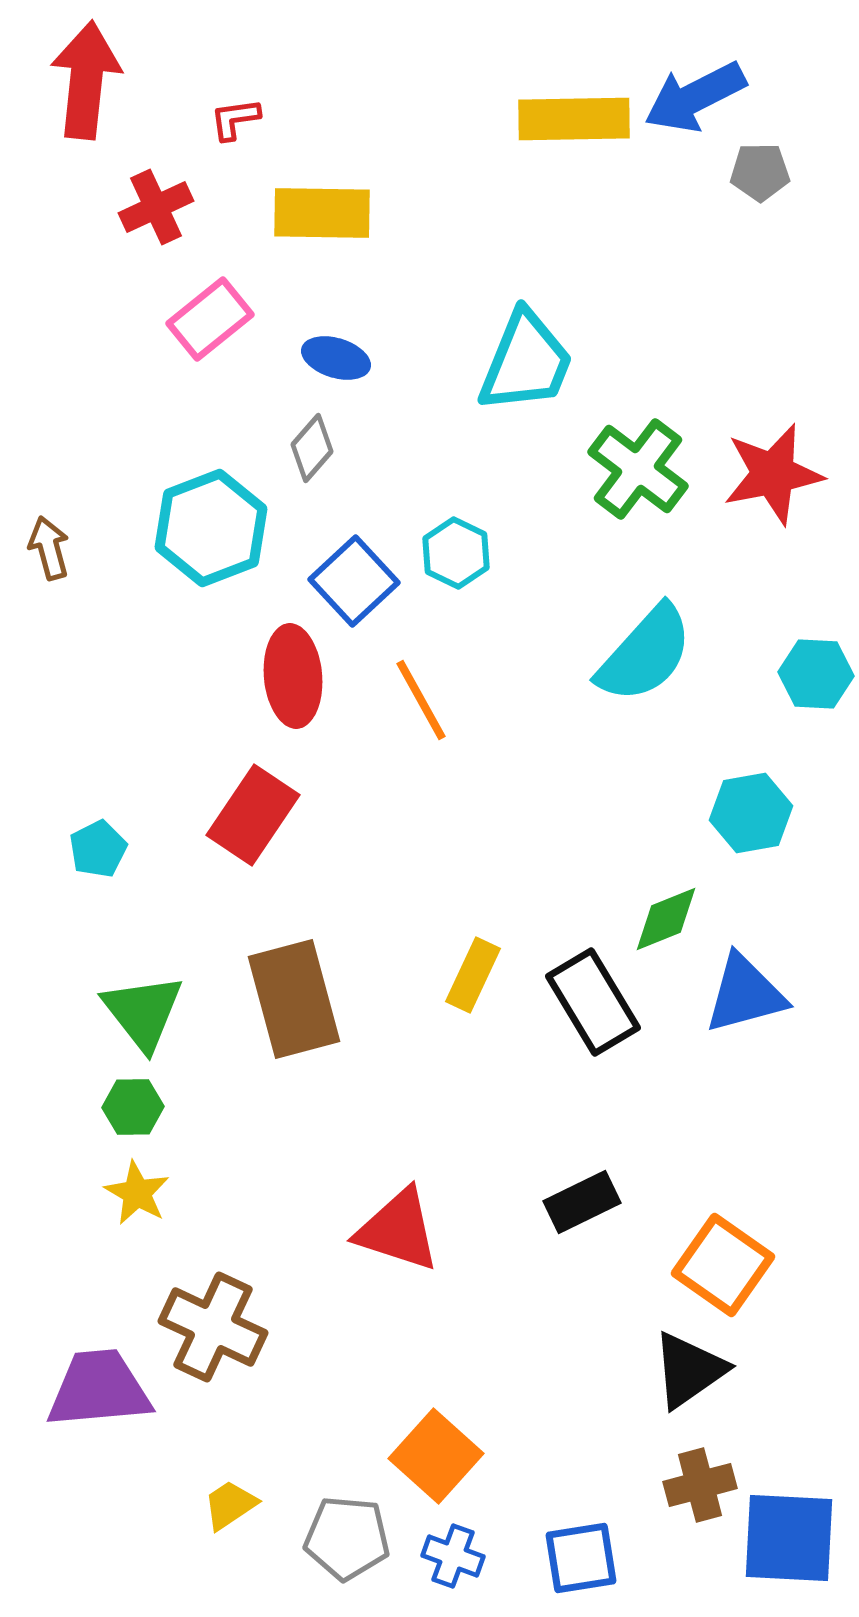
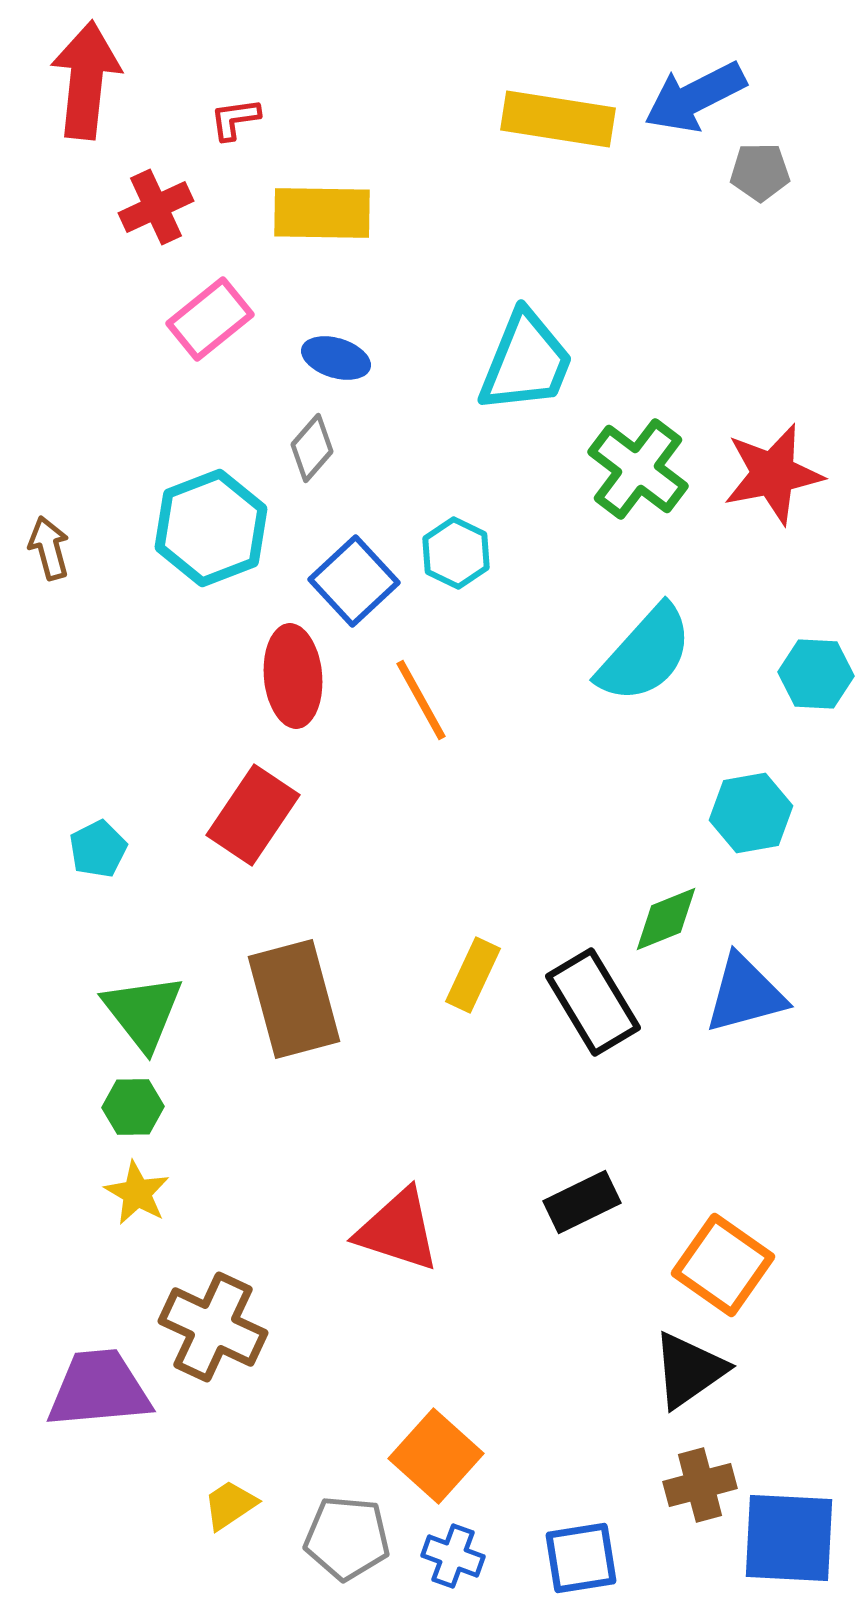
yellow rectangle at (574, 119): moved 16 px left; rotated 10 degrees clockwise
